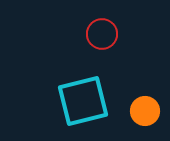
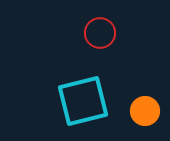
red circle: moved 2 px left, 1 px up
